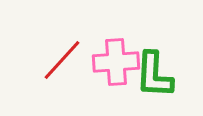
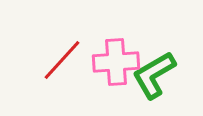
green L-shape: rotated 57 degrees clockwise
